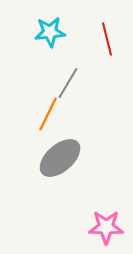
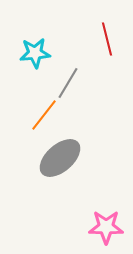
cyan star: moved 15 px left, 21 px down
orange line: moved 4 px left, 1 px down; rotated 12 degrees clockwise
